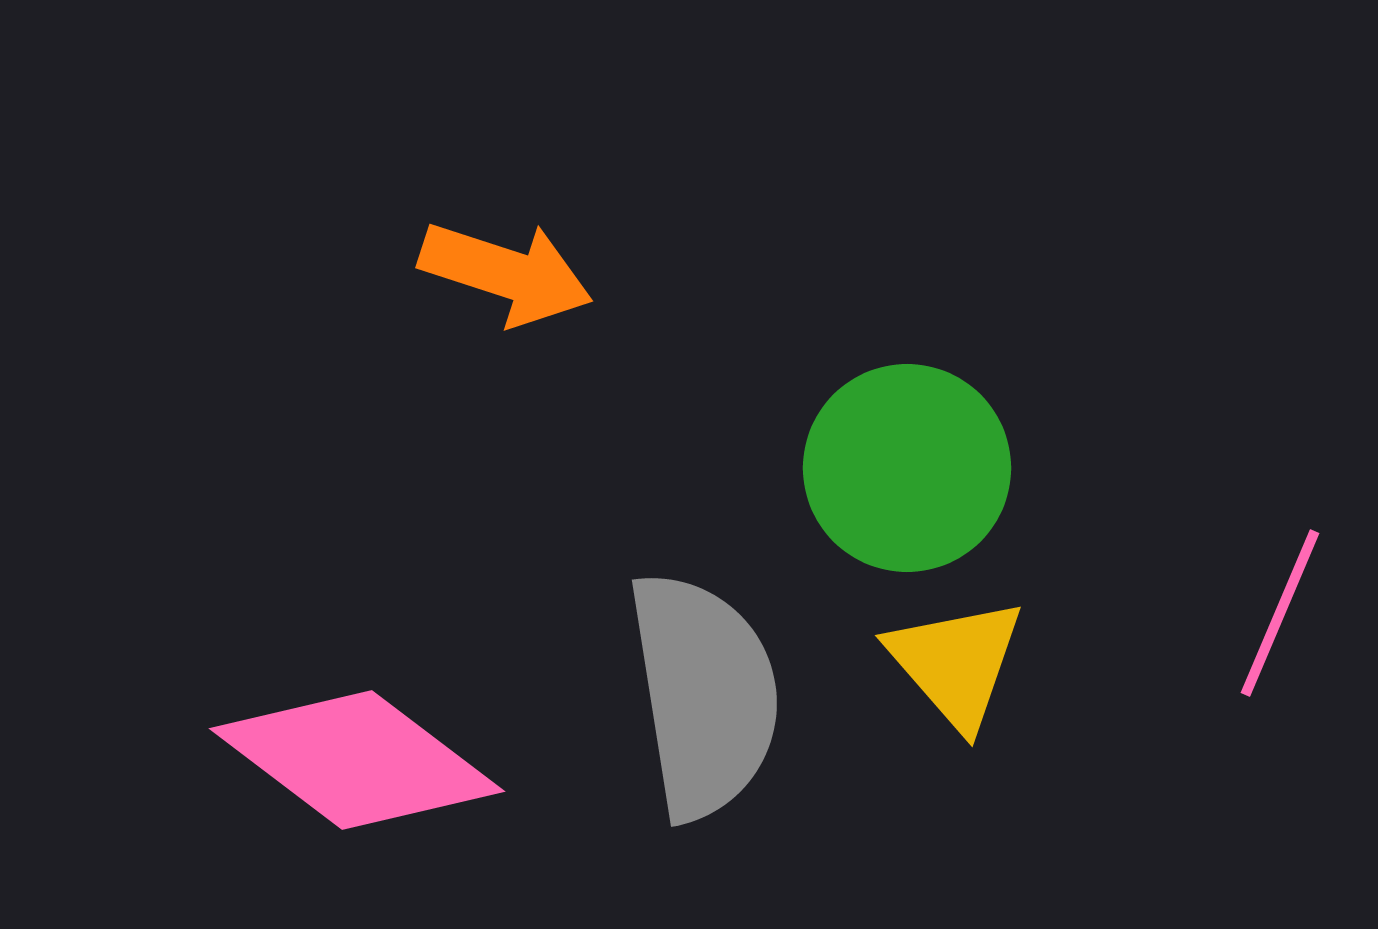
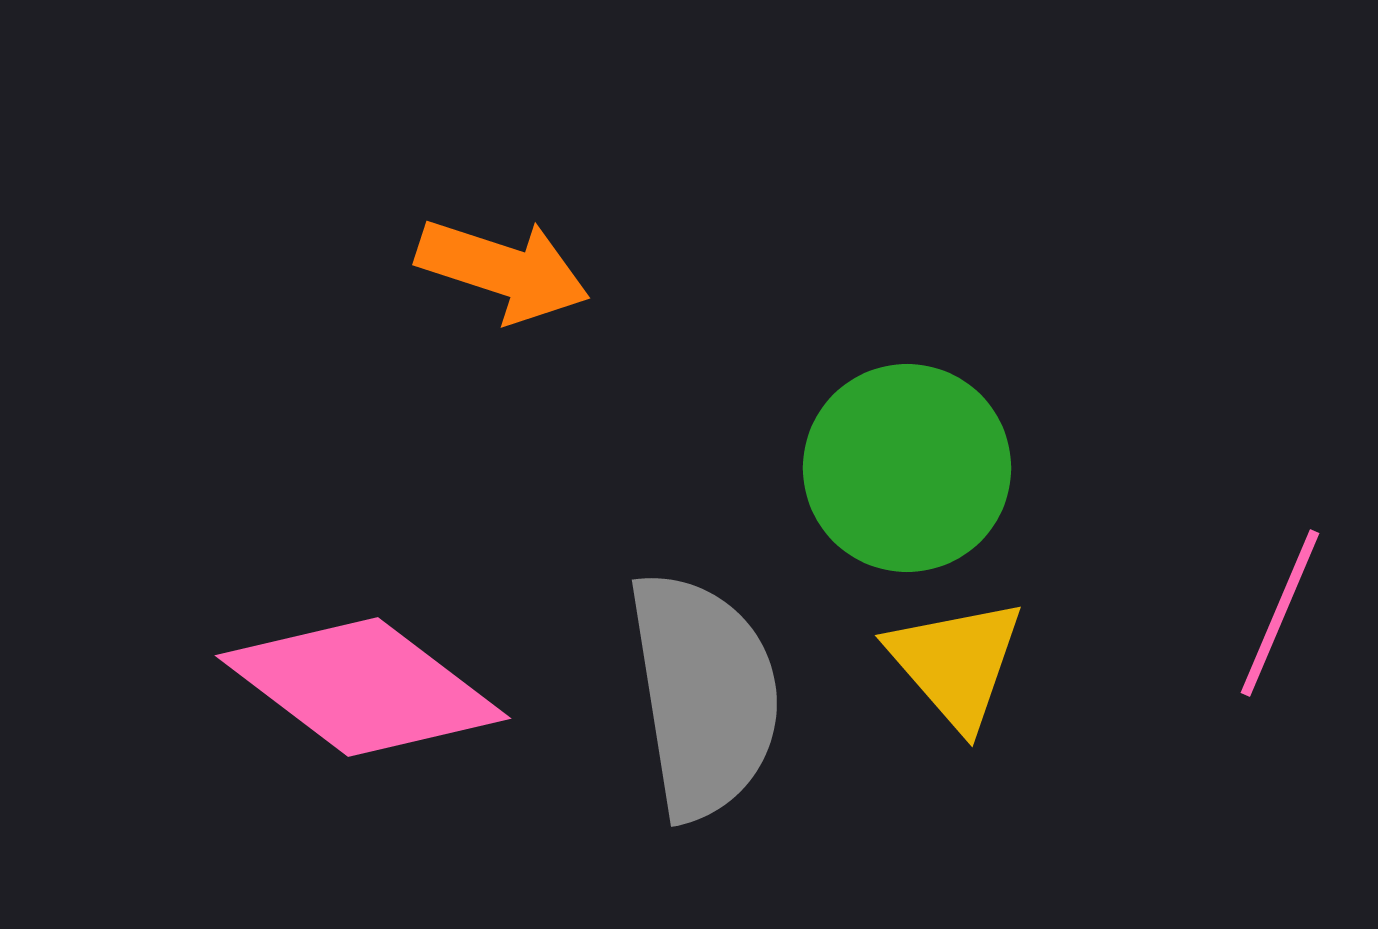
orange arrow: moved 3 px left, 3 px up
pink diamond: moved 6 px right, 73 px up
